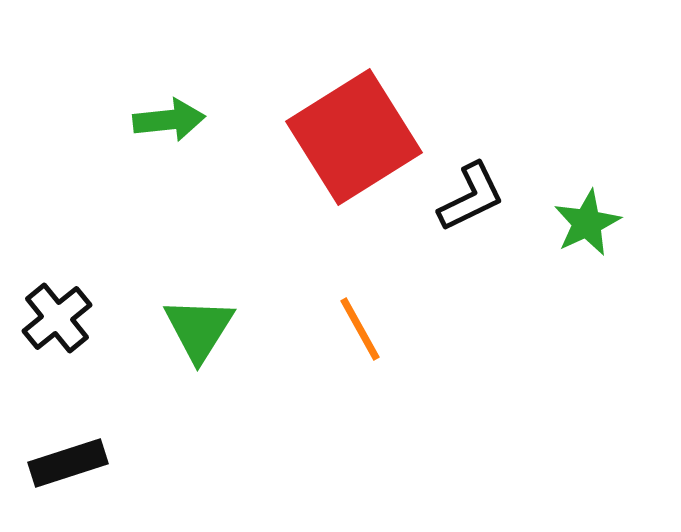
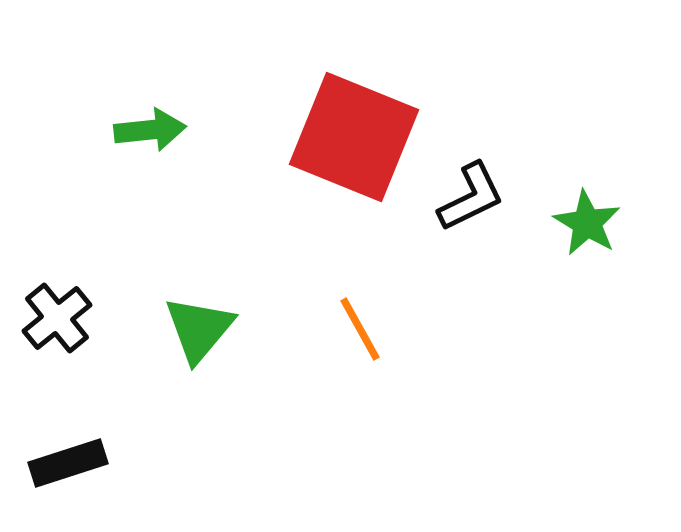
green arrow: moved 19 px left, 10 px down
red square: rotated 36 degrees counterclockwise
green star: rotated 16 degrees counterclockwise
green triangle: rotated 8 degrees clockwise
